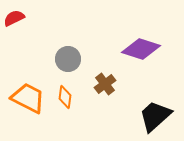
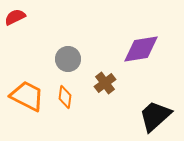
red semicircle: moved 1 px right, 1 px up
purple diamond: rotated 27 degrees counterclockwise
brown cross: moved 1 px up
orange trapezoid: moved 1 px left, 2 px up
